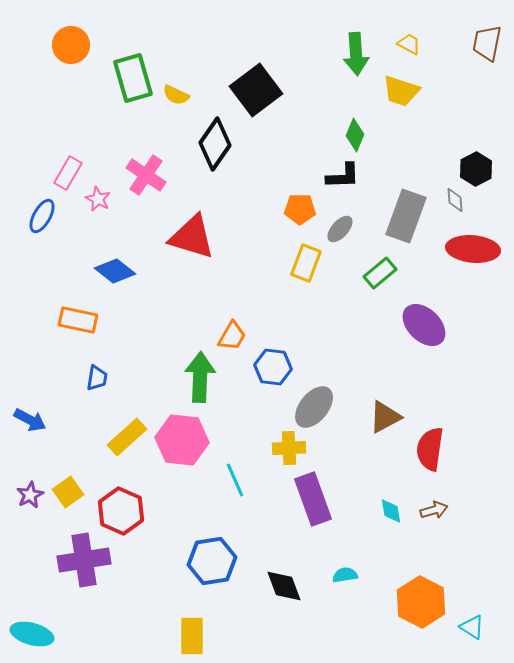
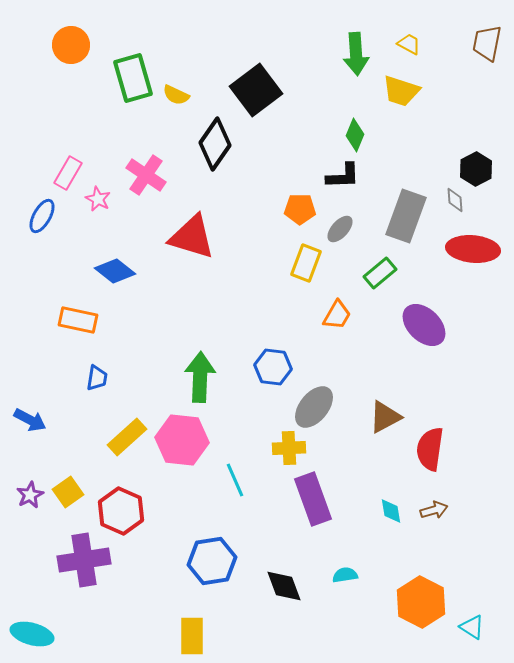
orange trapezoid at (232, 336): moved 105 px right, 21 px up
